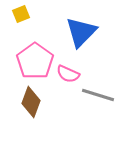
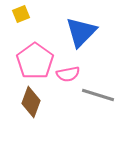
pink semicircle: rotated 35 degrees counterclockwise
